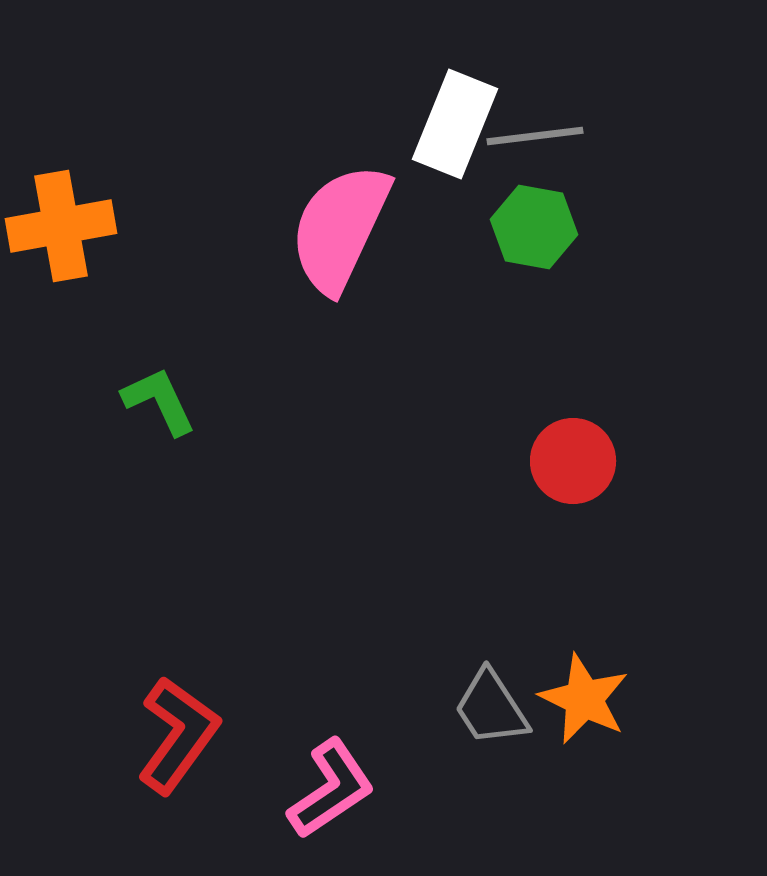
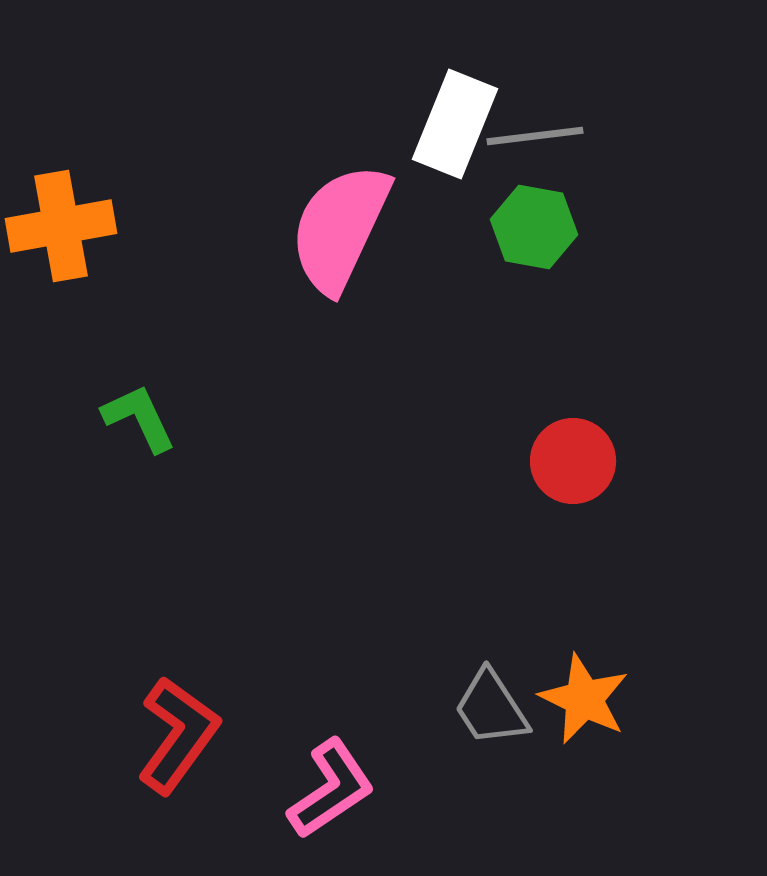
green L-shape: moved 20 px left, 17 px down
